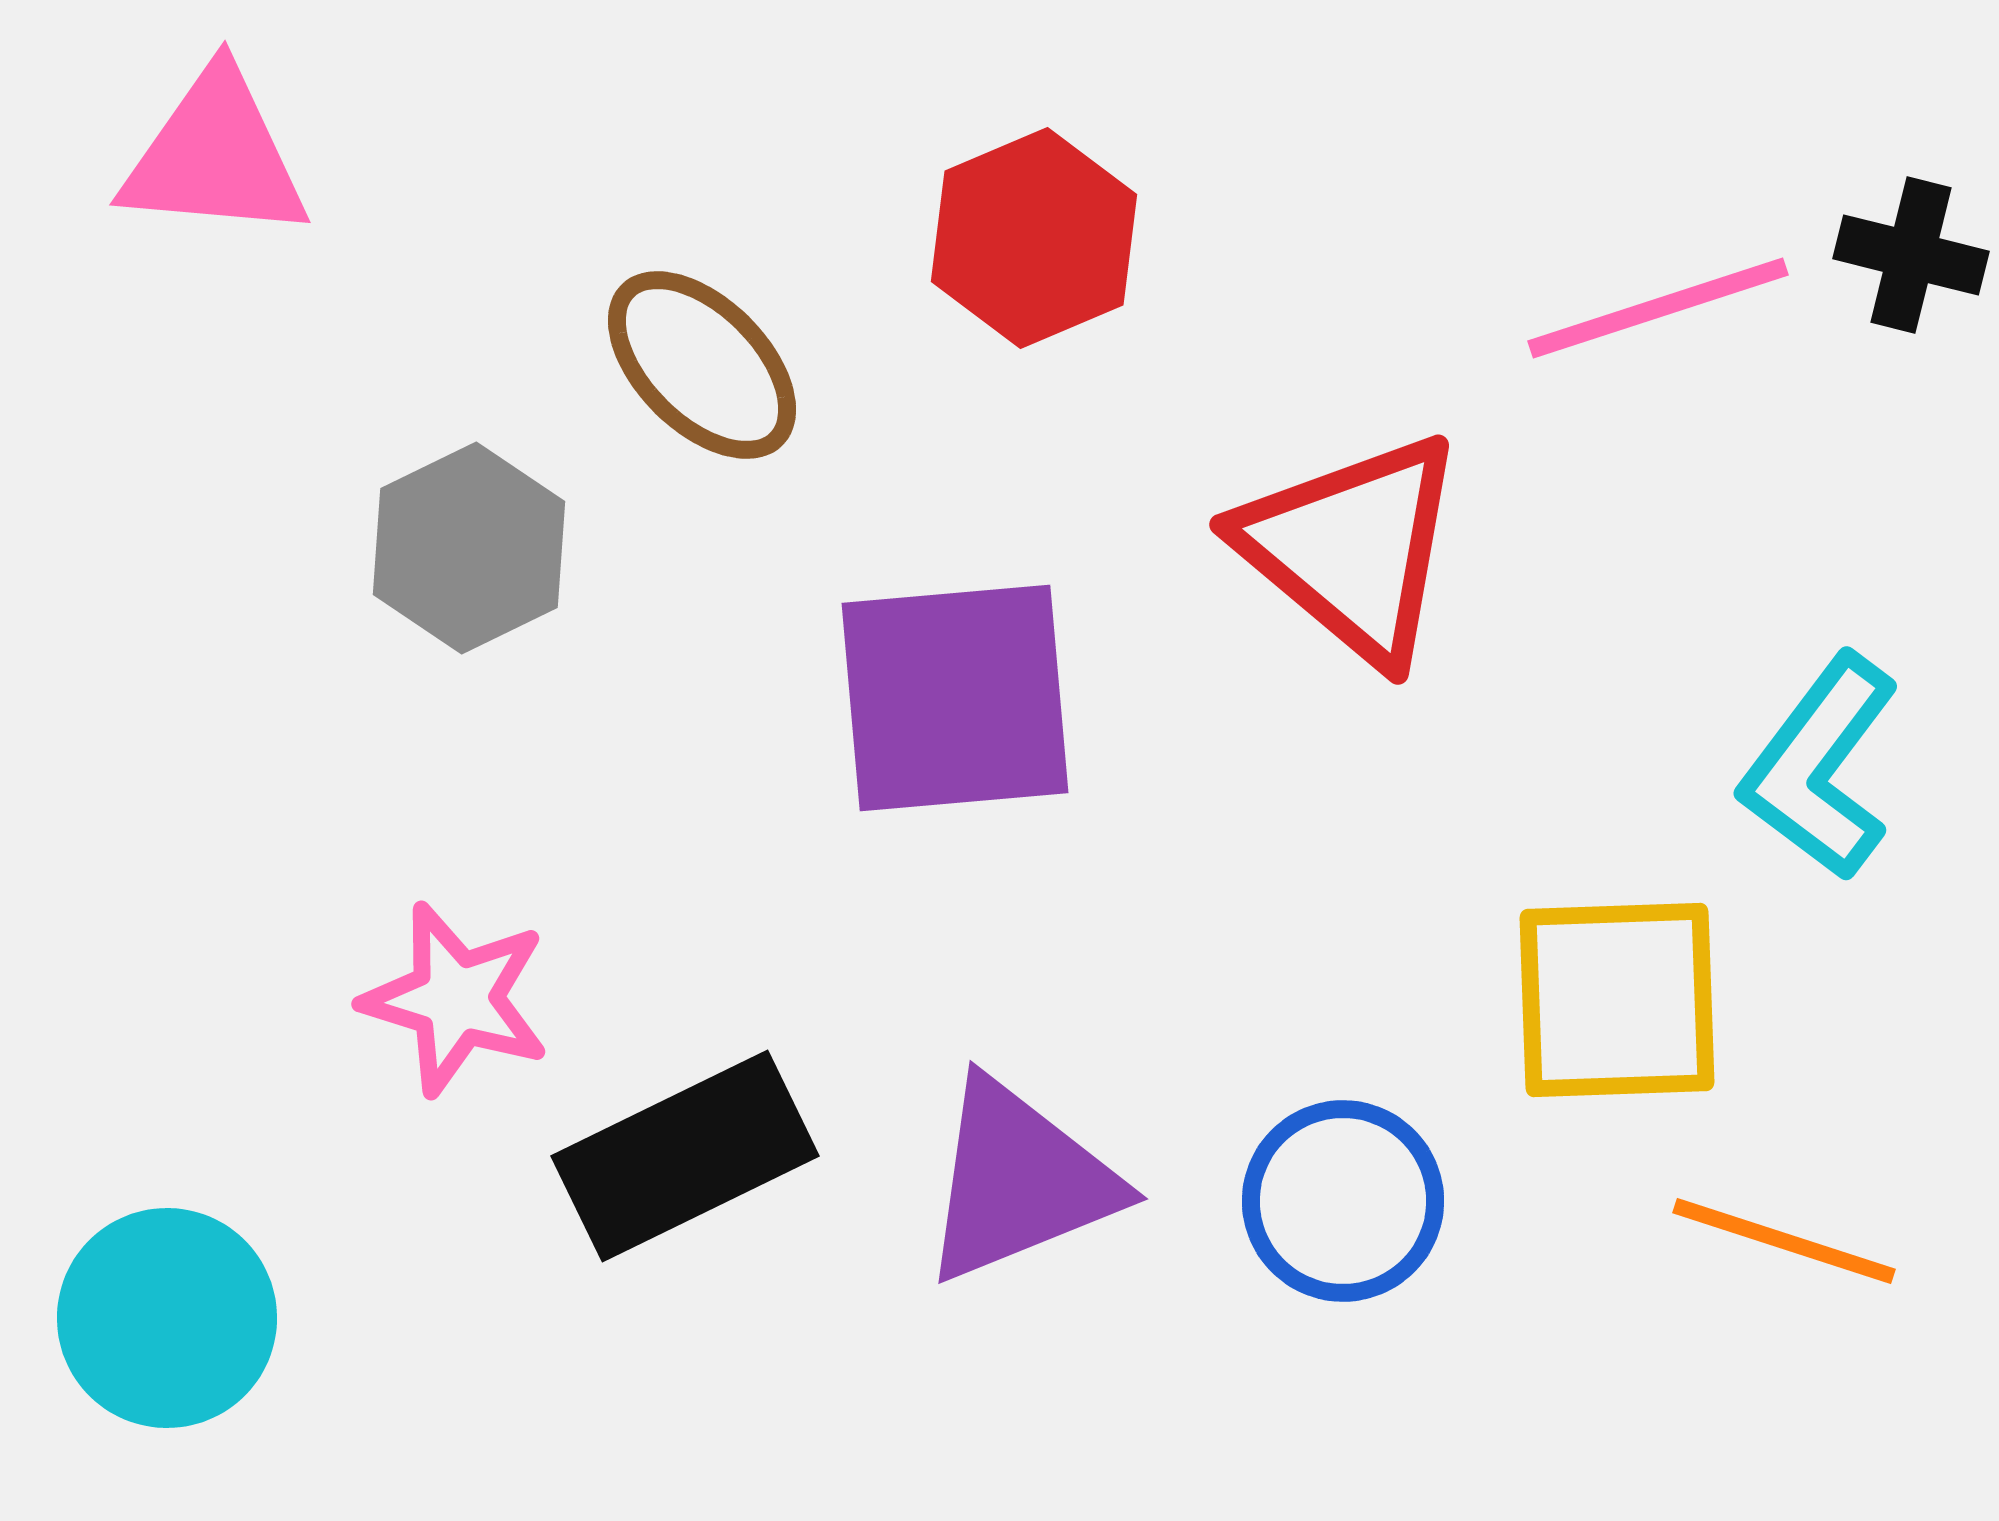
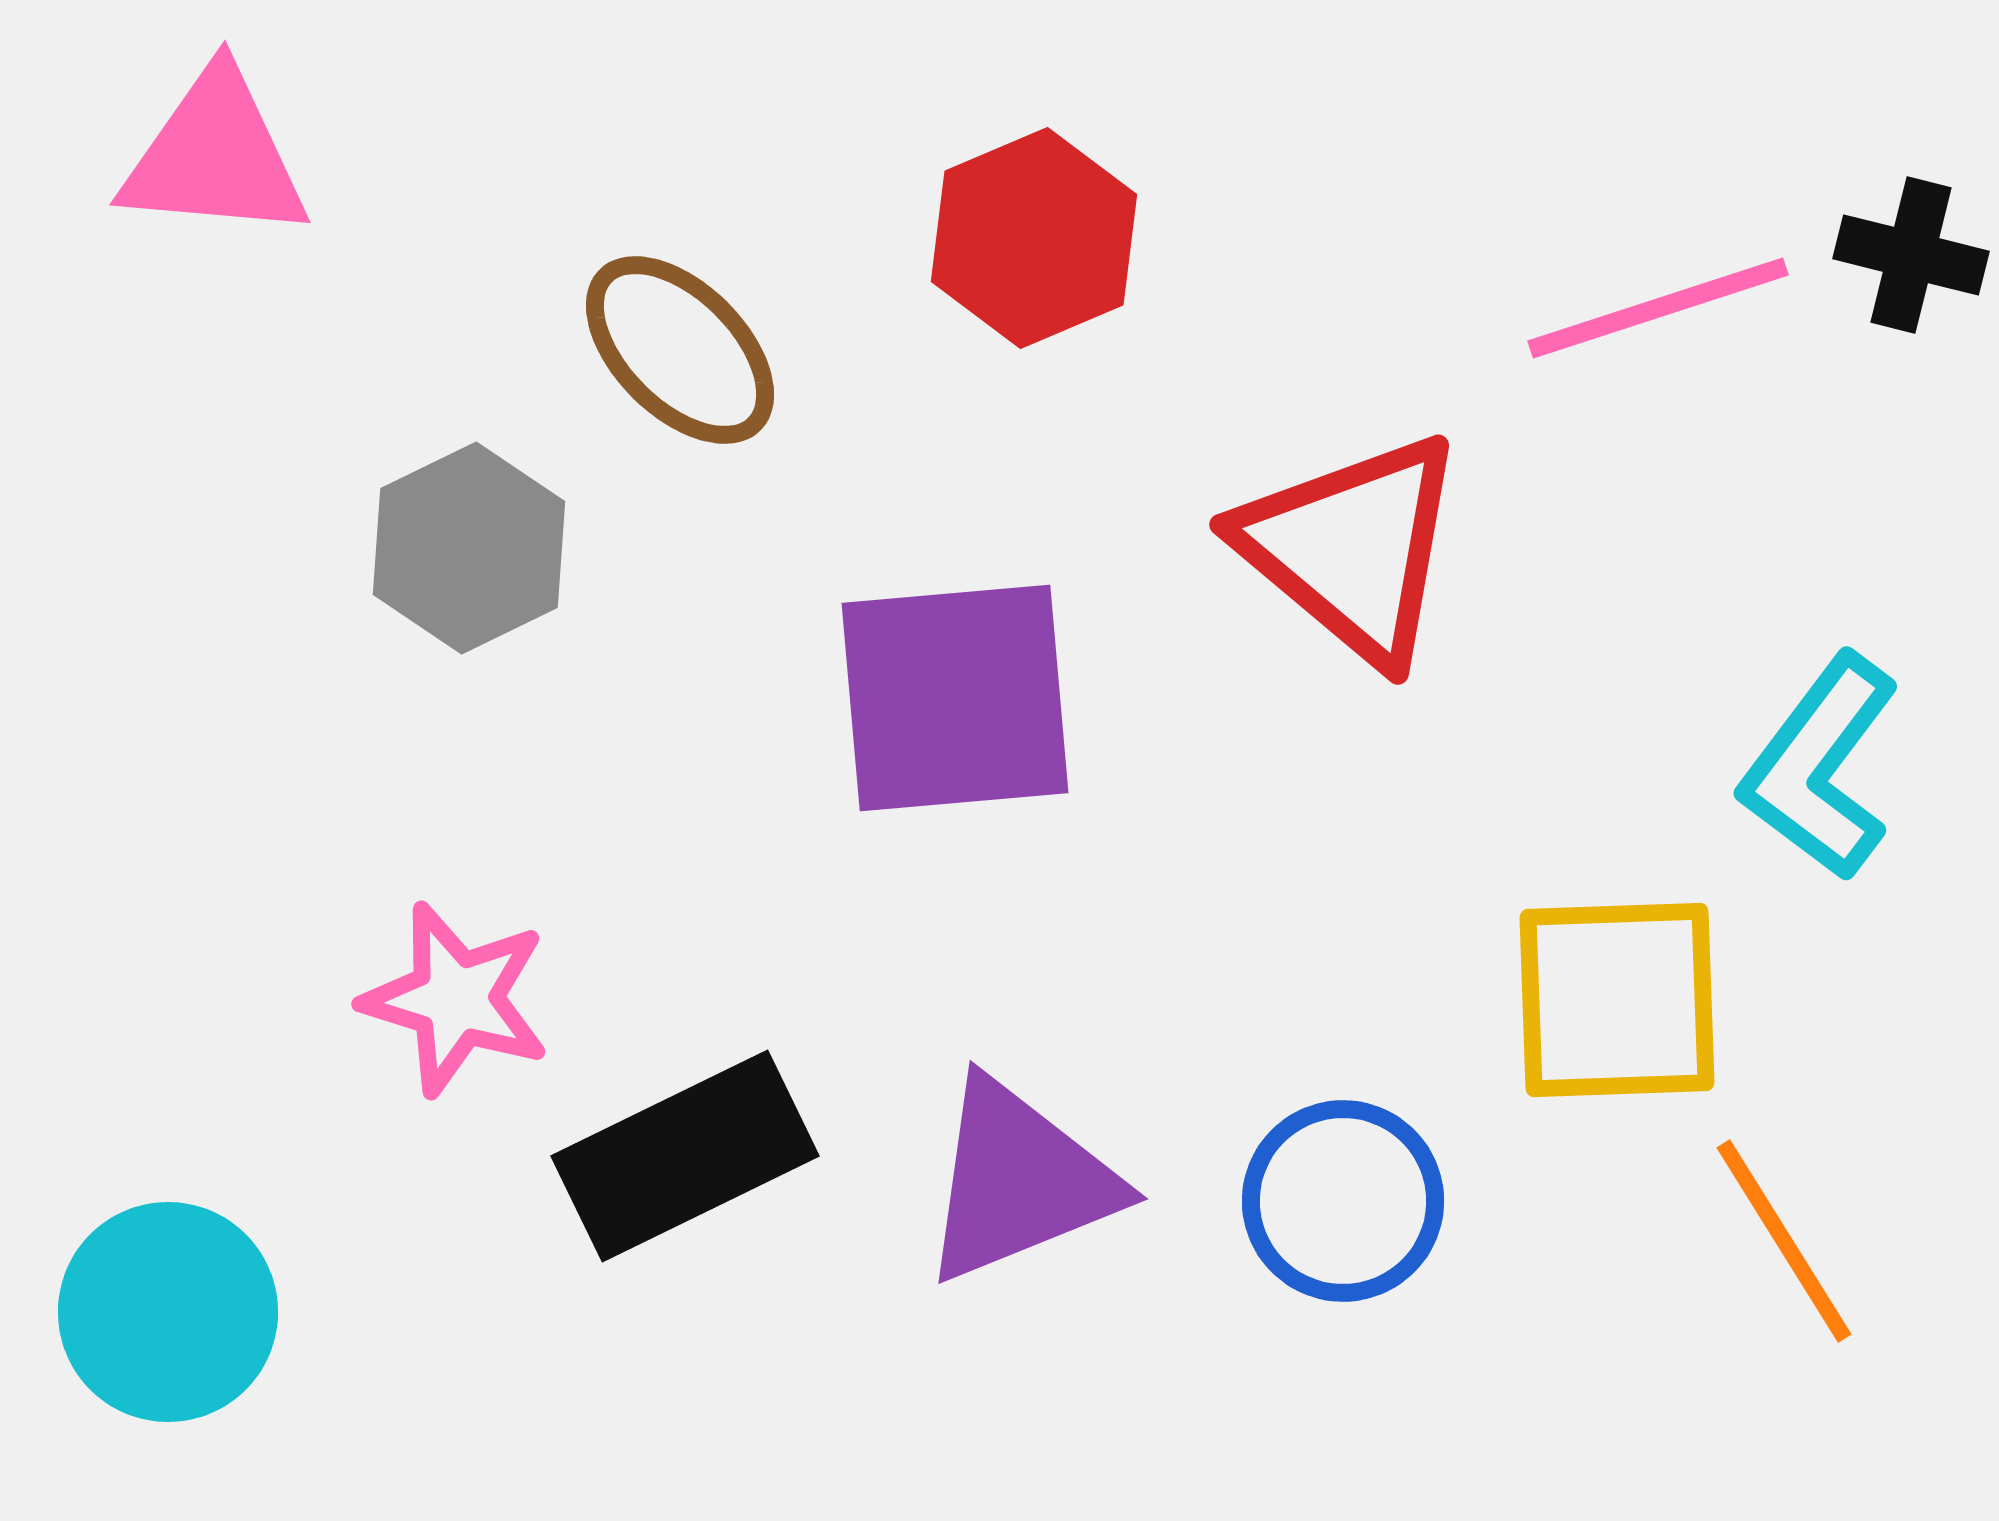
brown ellipse: moved 22 px left, 15 px up
orange line: rotated 40 degrees clockwise
cyan circle: moved 1 px right, 6 px up
